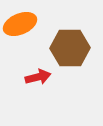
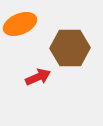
red arrow: rotated 10 degrees counterclockwise
